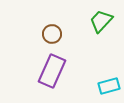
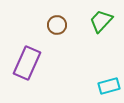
brown circle: moved 5 px right, 9 px up
purple rectangle: moved 25 px left, 8 px up
